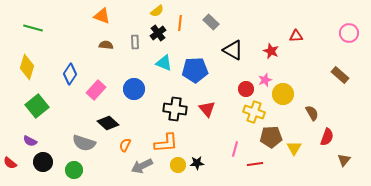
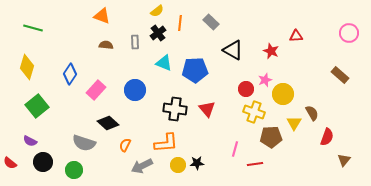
blue circle at (134, 89): moved 1 px right, 1 px down
yellow triangle at (294, 148): moved 25 px up
